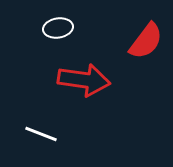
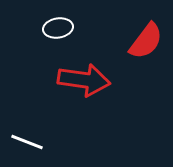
white line: moved 14 px left, 8 px down
